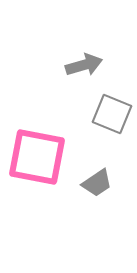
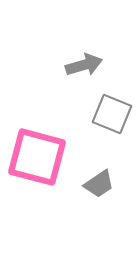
pink square: rotated 4 degrees clockwise
gray trapezoid: moved 2 px right, 1 px down
